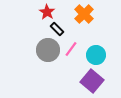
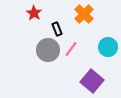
red star: moved 13 px left, 1 px down
black rectangle: rotated 24 degrees clockwise
cyan circle: moved 12 px right, 8 px up
